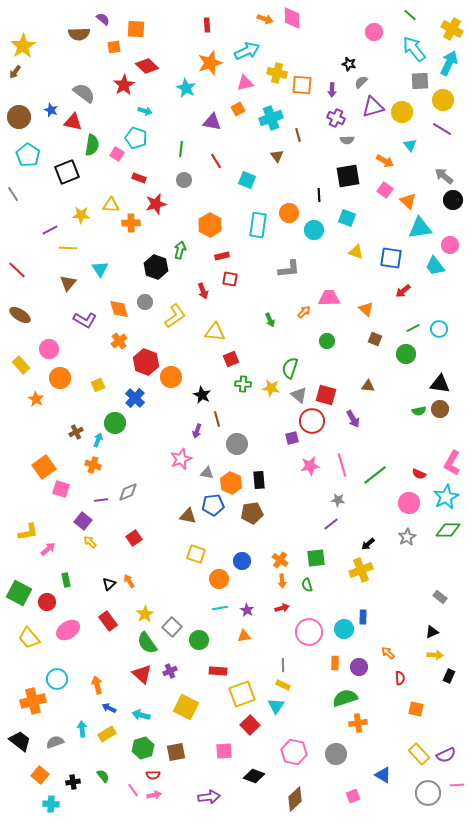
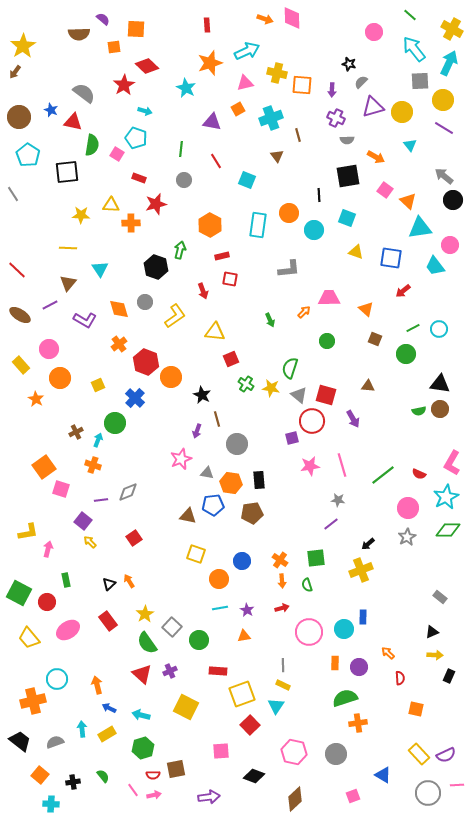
purple line at (442, 129): moved 2 px right, 1 px up
orange arrow at (385, 161): moved 9 px left, 4 px up
black square at (67, 172): rotated 15 degrees clockwise
purple line at (50, 230): moved 75 px down
orange cross at (119, 341): moved 3 px down
green cross at (243, 384): moved 3 px right; rotated 28 degrees clockwise
green line at (375, 475): moved 8 px right
orange hexagon at (231, 483): rotated 15 degrees counterclockwise
pink circle at (409, 503): moved 1 px left, 5 px down
pink arrow at (48, 549): rotated 35 degrees counterclockwise
pink square at (224, 751): moved 3 px left
brown square at (176, 752): moved 17 px down
